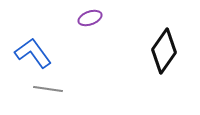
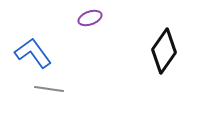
gray line: moved 1 px right
